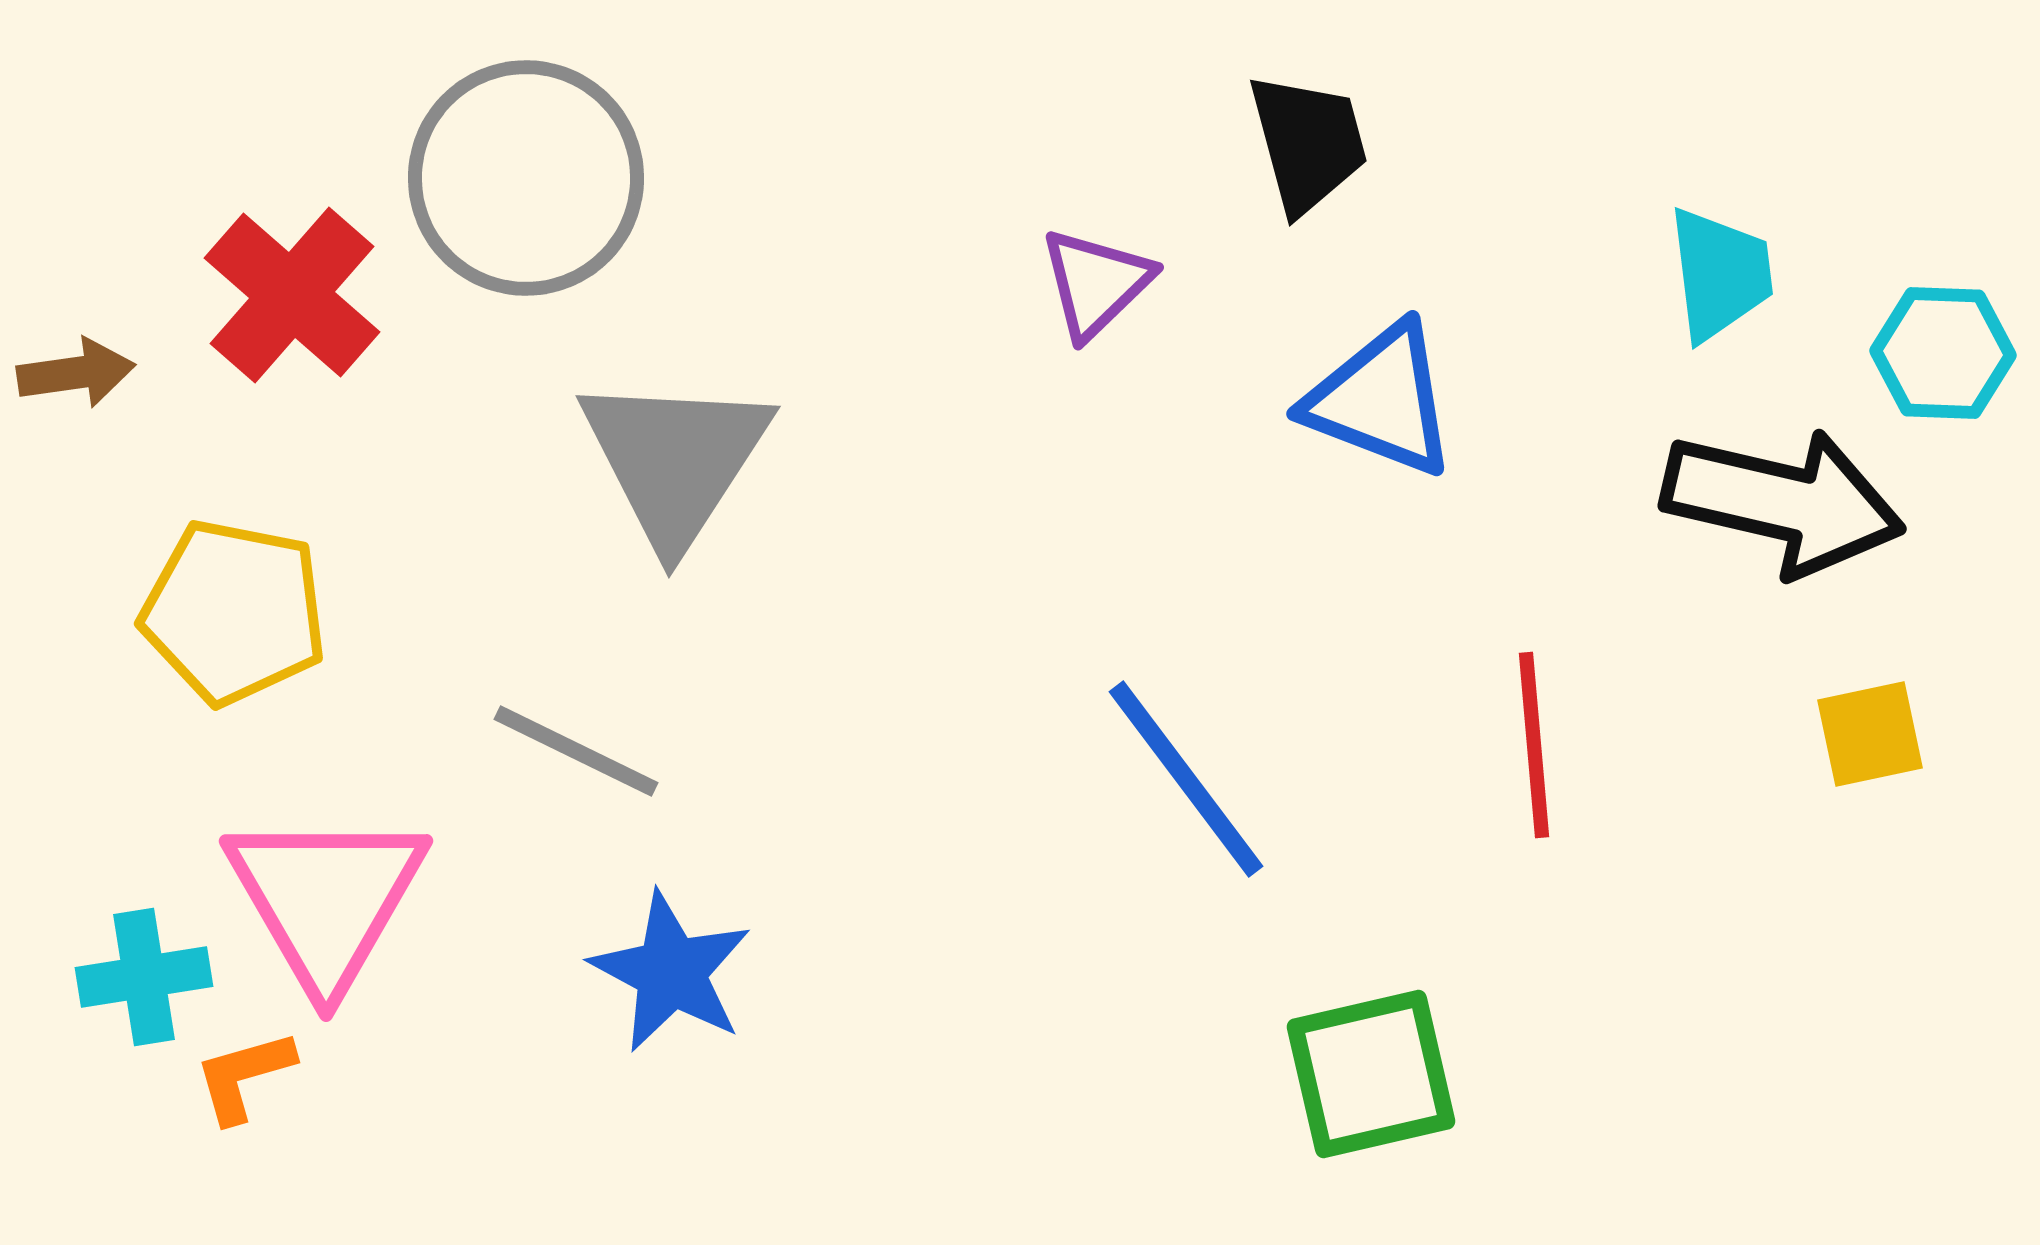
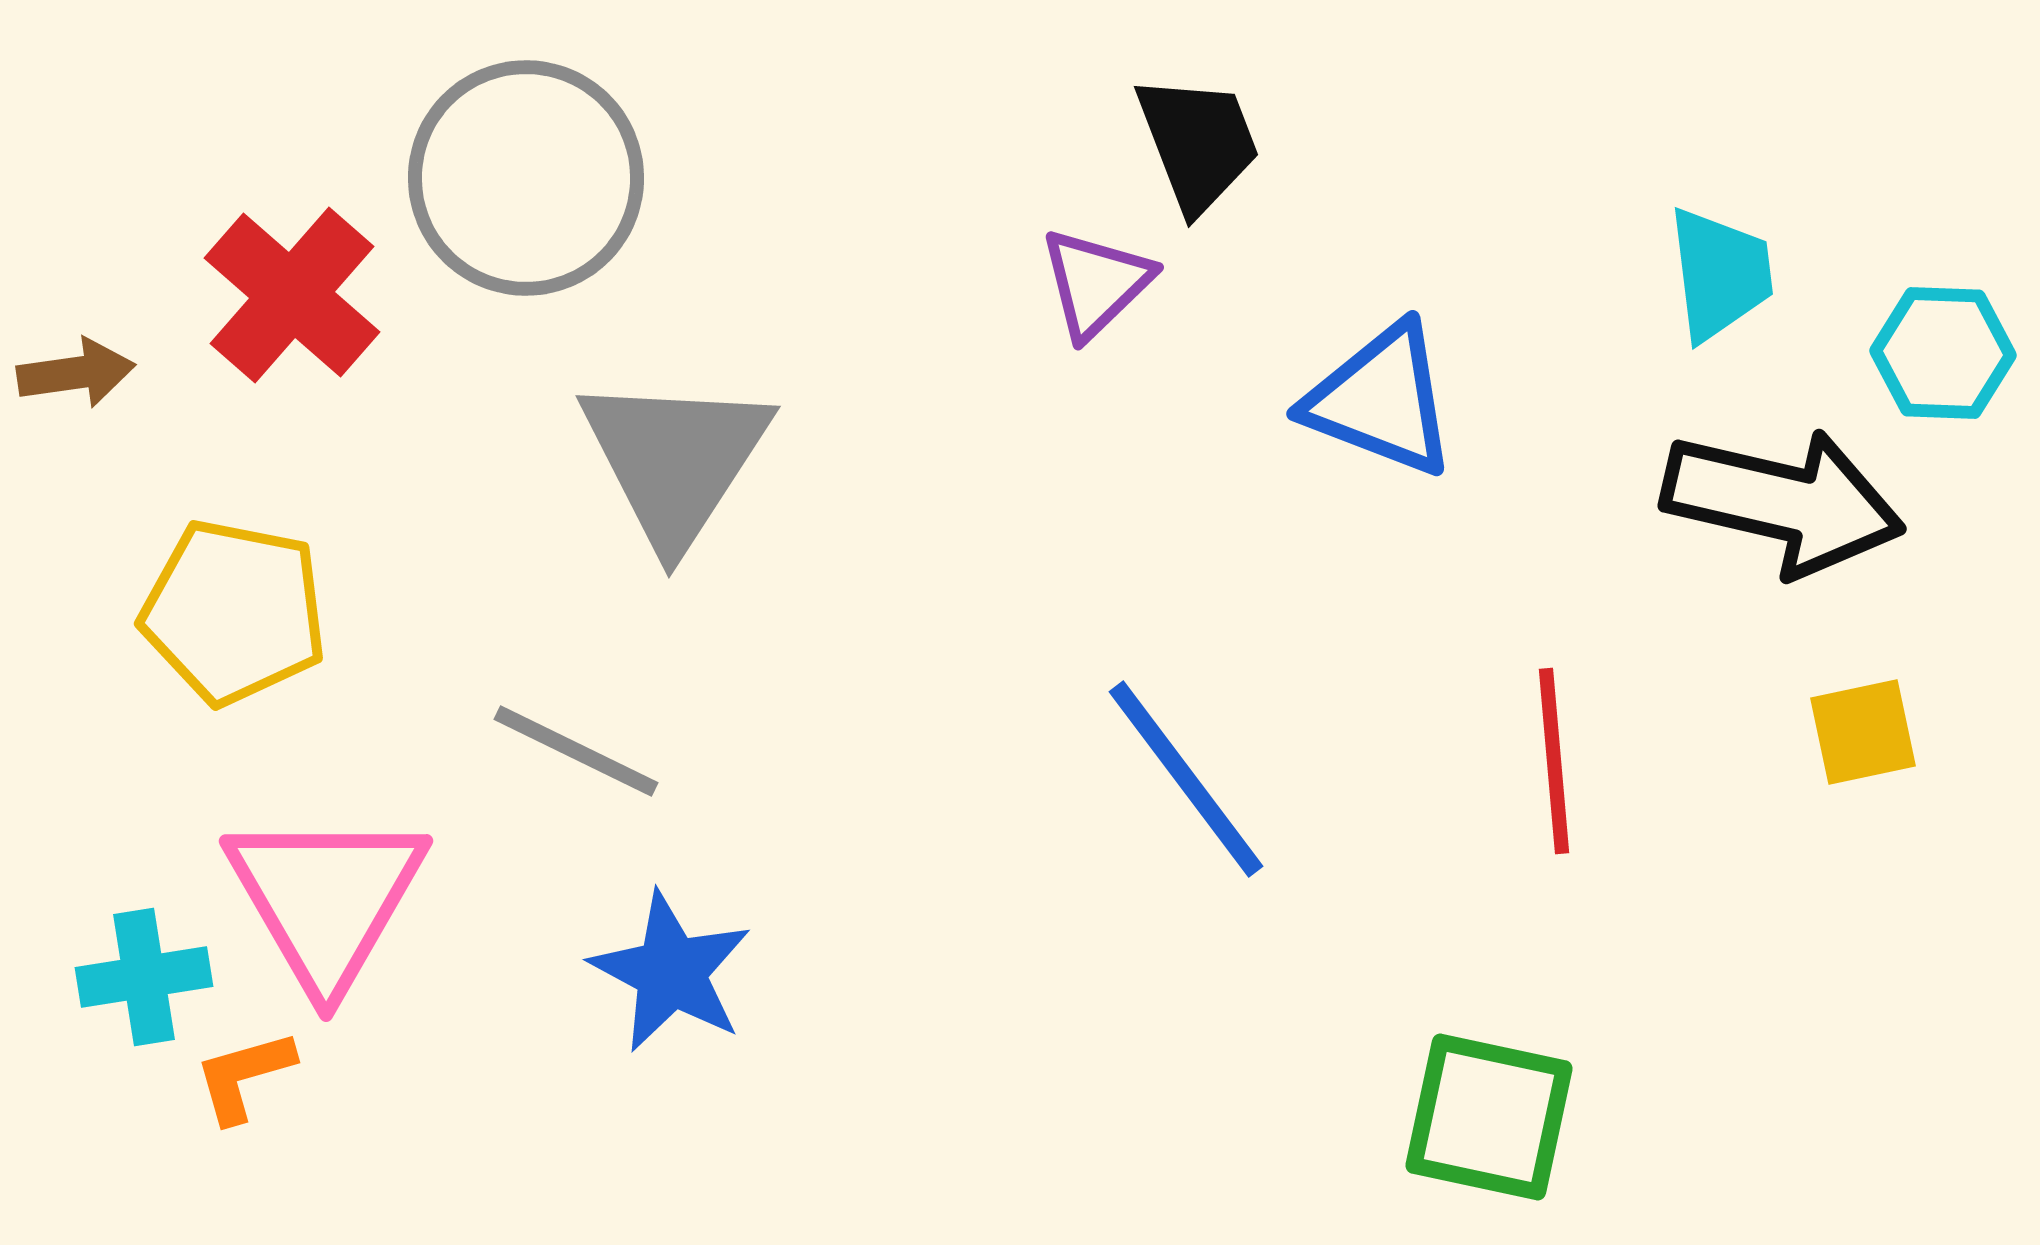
black trapezoid: moved 110 px left; rotated 6 degrees counterclockwise
yellow square: moved 7 px left, 2 px up
red line: moved 20 px right, 16 px down
green square: moved 118 px right, 43 px down; rotated 25 degrees clockwise
